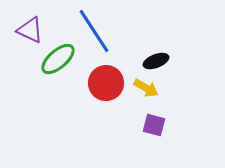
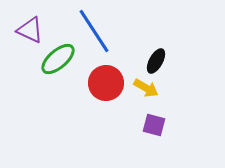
black ellipse: rotated 40 degrees counterclockwise
